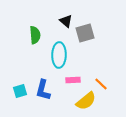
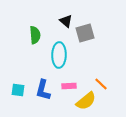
pink rectangle: moved 4 px left, 6 px down
cyan square: moved 2 px left, 1 px up; rotated 24 degrees clockwise
